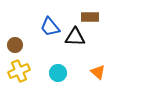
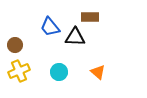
cyan circle: moved 1 px right, 1 px up
